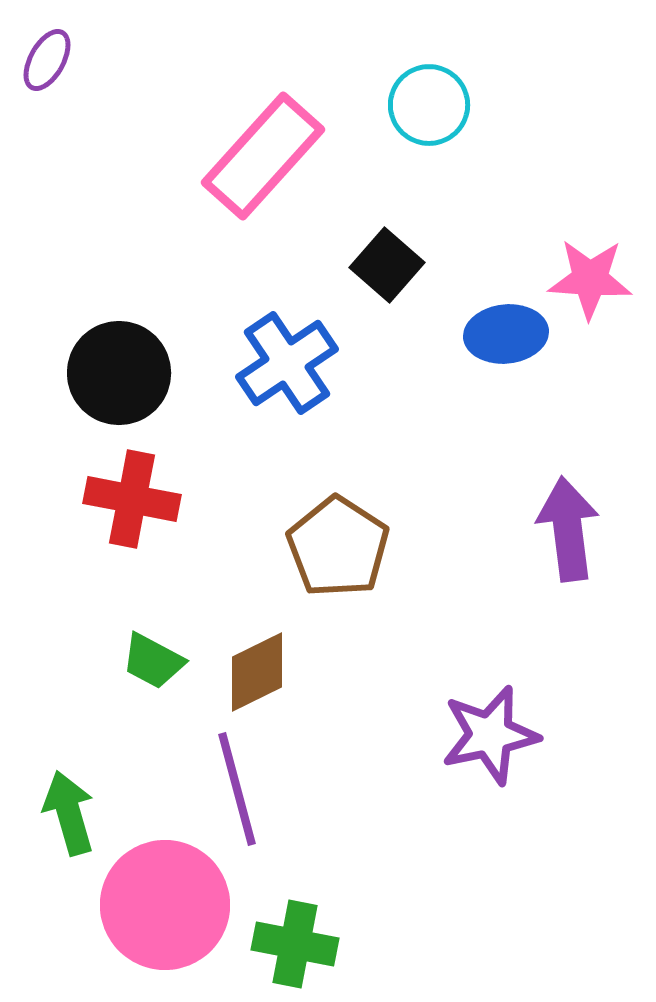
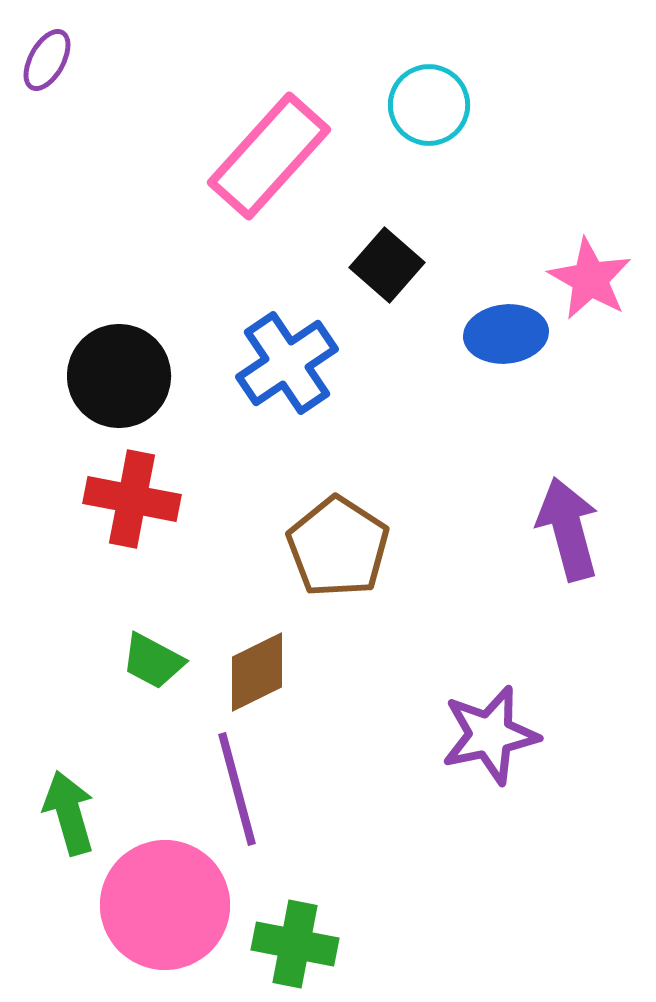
pink rectangle: moved 6 px right
pink star: rotated 26 degrees clockwise
black circle: moved 3 px down
purple arrow: rotated 8 degrees counterclockwise
